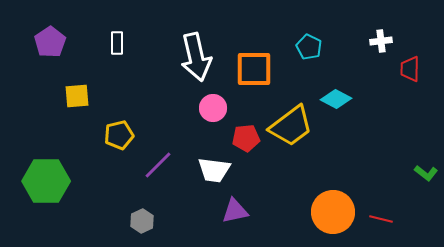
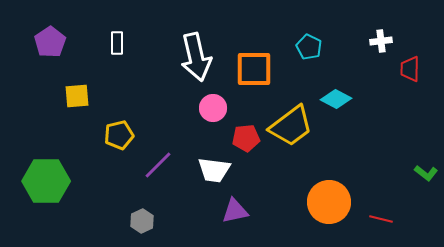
orange circle: moved 4 px left, 10 px up
